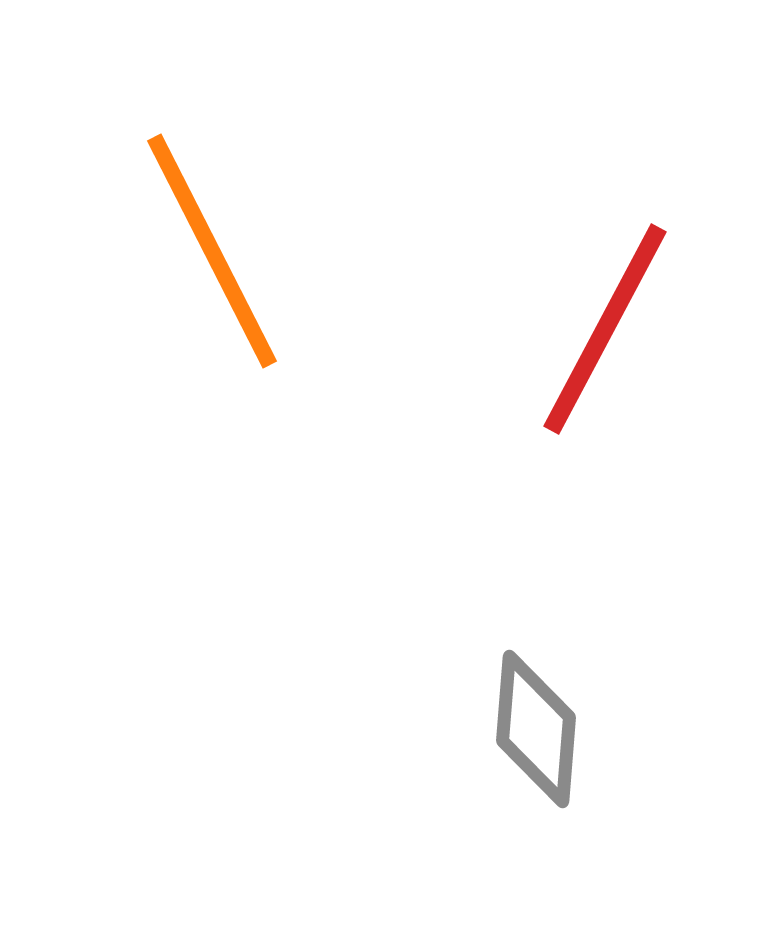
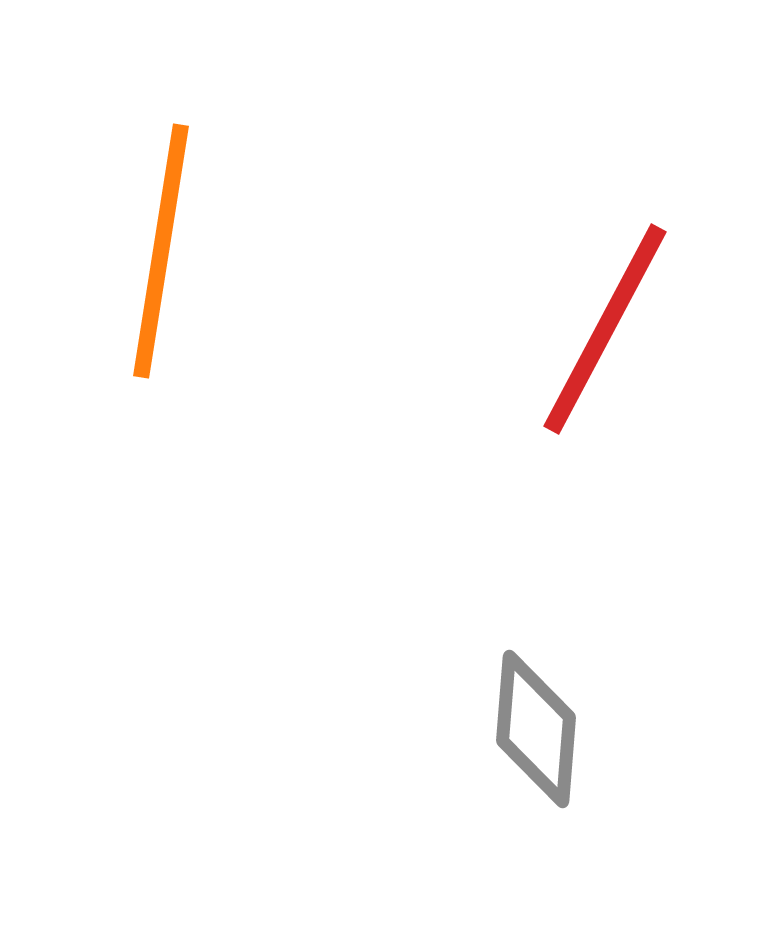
orange line: moved 51 px left; rotated 36 degrees clockwise
